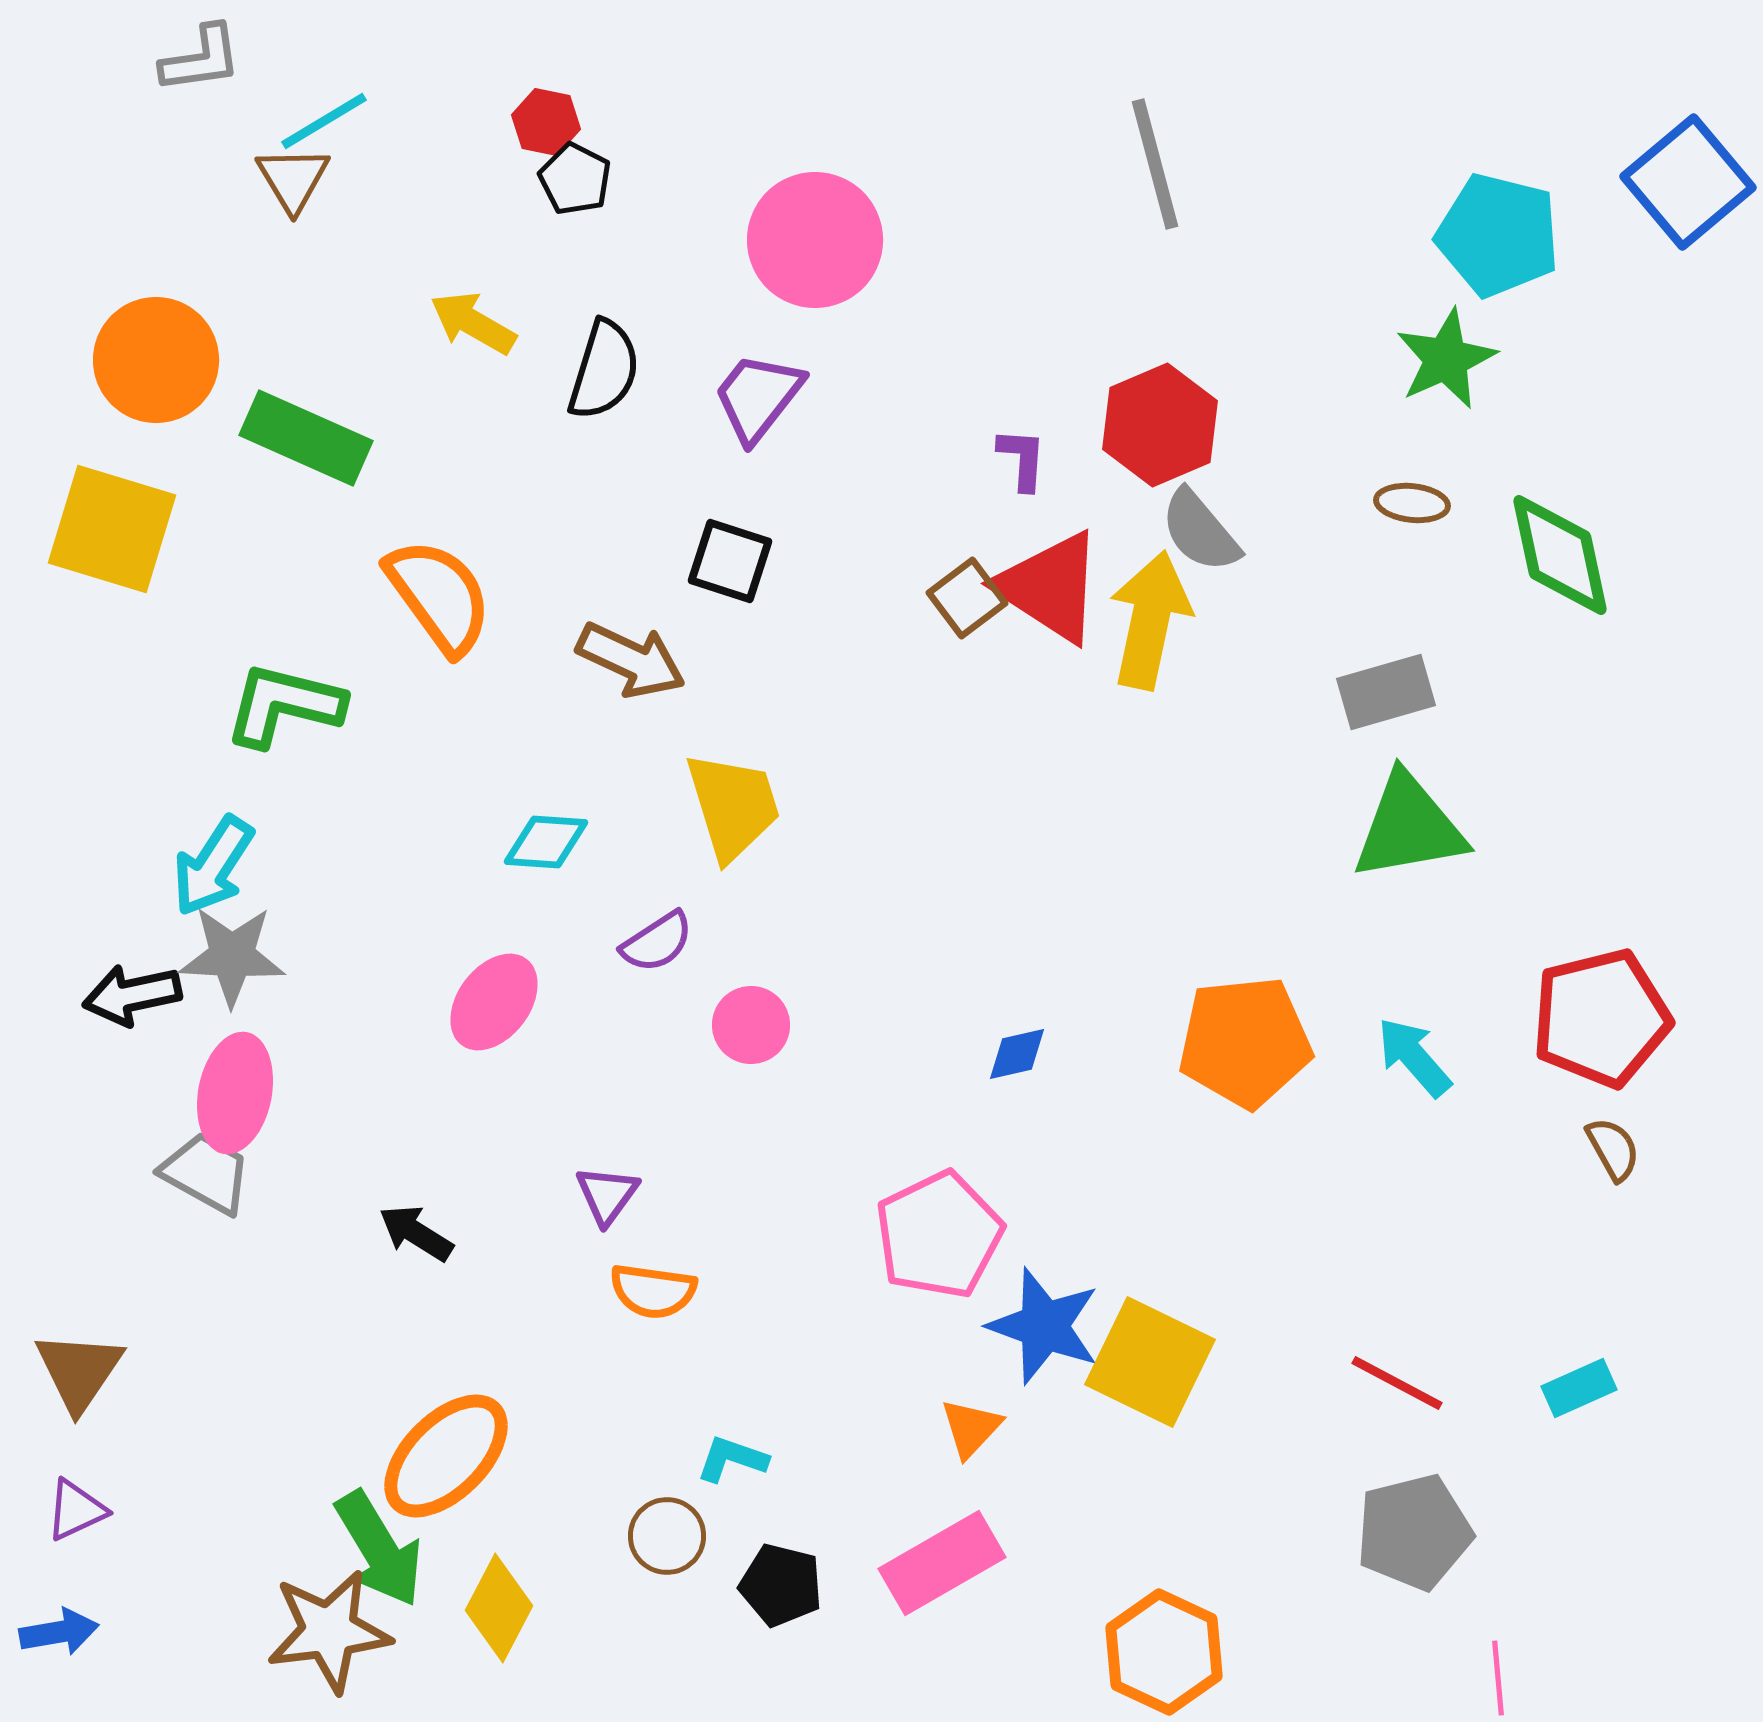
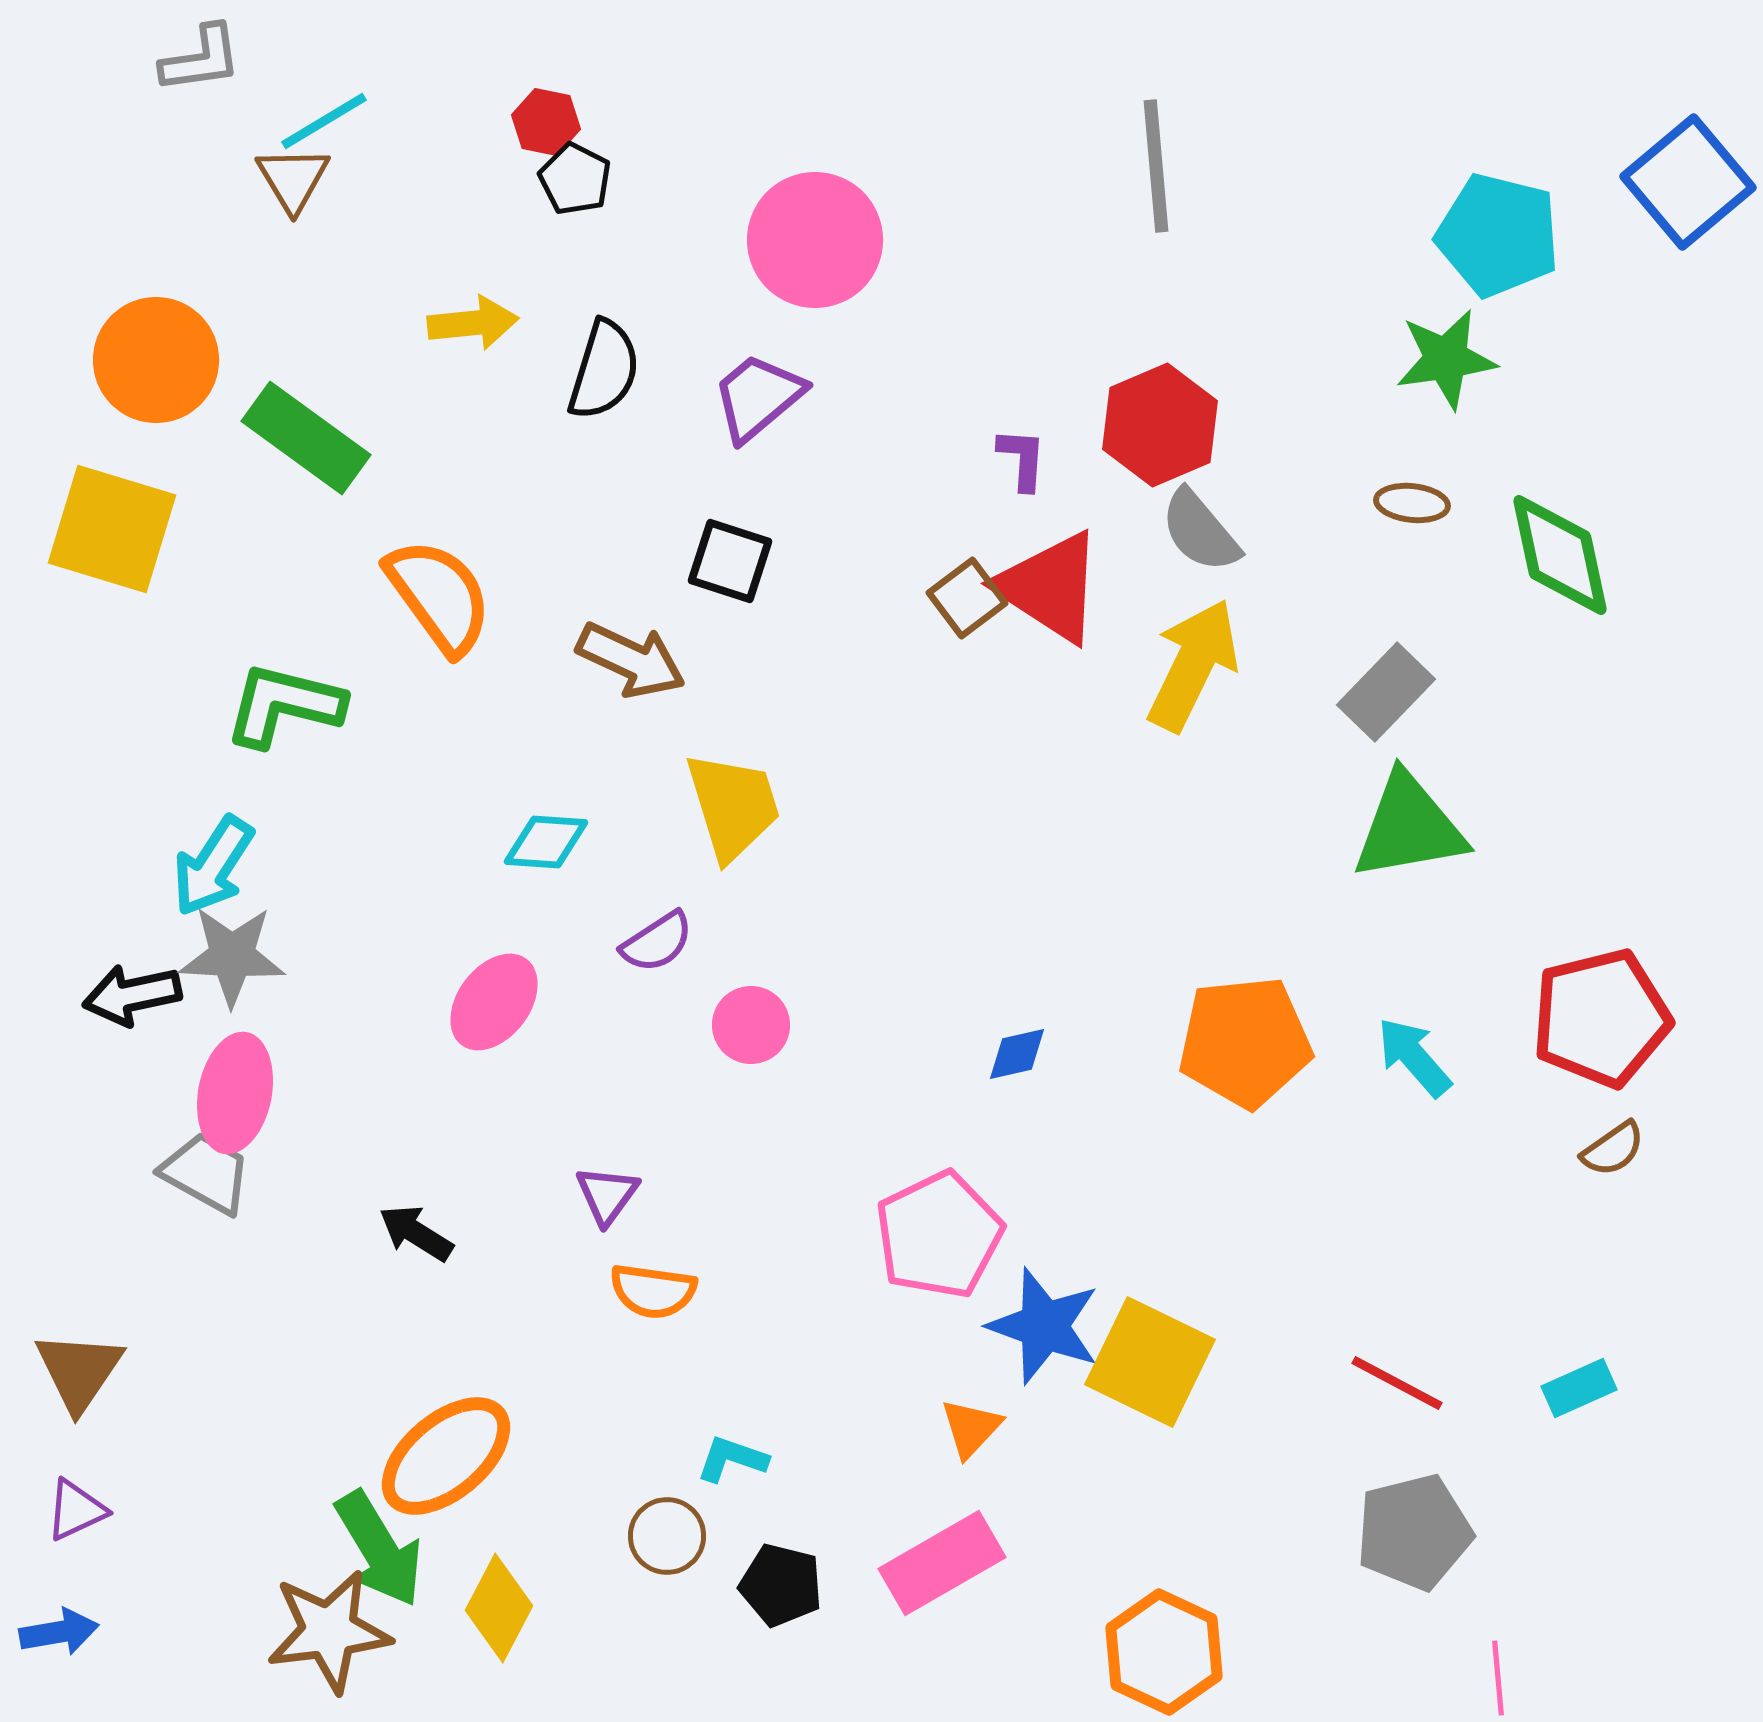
gray line at (1155, 164): moved 1 px right, 2 px down; rotated 10 degrees clockwise
yellow arrow at (473, 323): rotated 144 degrees clockwise
green star at (1446, 359): rotated 16 degrees clockwise
purple trapezoid at (758, 397): rotated 12 degrees clockwise
green rectangle at (306, 438): rotated 12 degrees clockwise
yellow arrow at (1150, 620): moved 43 px right, 45 px down; rotated 14 degrees clockwise
gray rectangle at (1386, 692): rotated 30 degrees counterclockwise
brown semicircle at (1613, 1149): rotated 84 degrees clockwise
orange ellipse at (446, 1456): rotated 5 degrees clockwise
